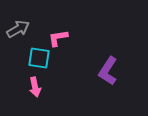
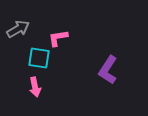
purple L-shape: moved 1 px up
